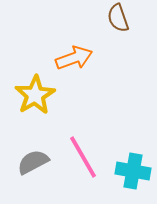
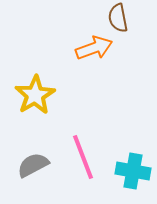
brown semicircle: rotated 8 degrees clockwise
orange arrow: moved 20 px right, 10 px up
pink line: rotated 9 degrees clockwise
gray semicircle: moved 3 px down
